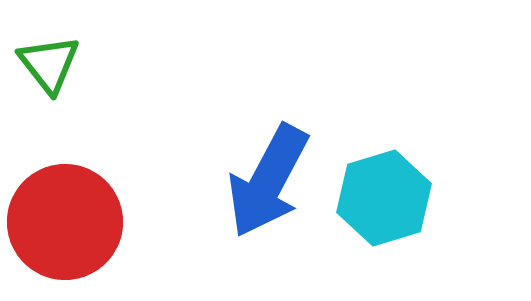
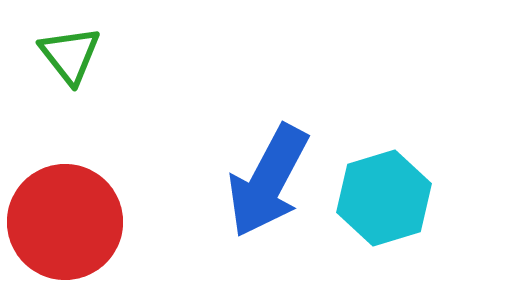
green triangle: moved 21 px right, 9 px up
